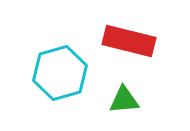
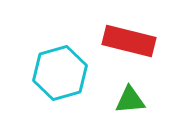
green triangle: moved 6 px right
